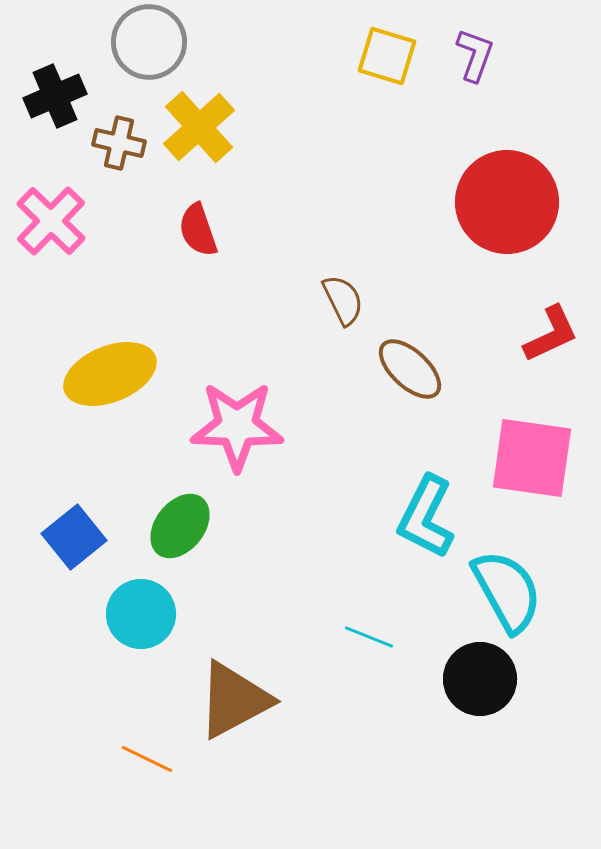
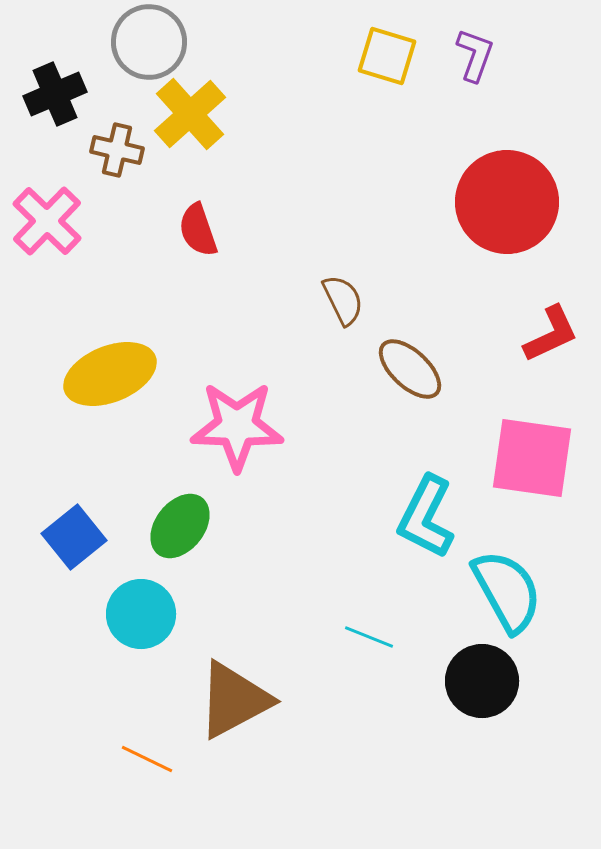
black cross: moved 2 px up
yellow cross: moved 9 px left, 13 px up
brown cross: moved 2 px left, 7 px down
pink cross: moved 4 px left
black circle: moved 2 px right, 2 px down
